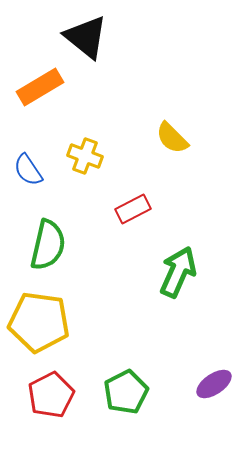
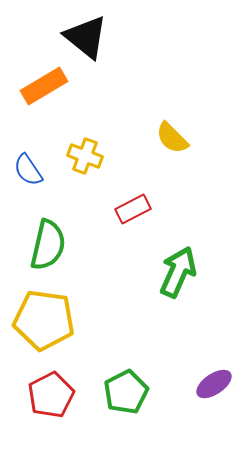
orange rectangle: moved 4 px right, 1 px up
yellow pentagon: moved 5 px right, 2 px up
